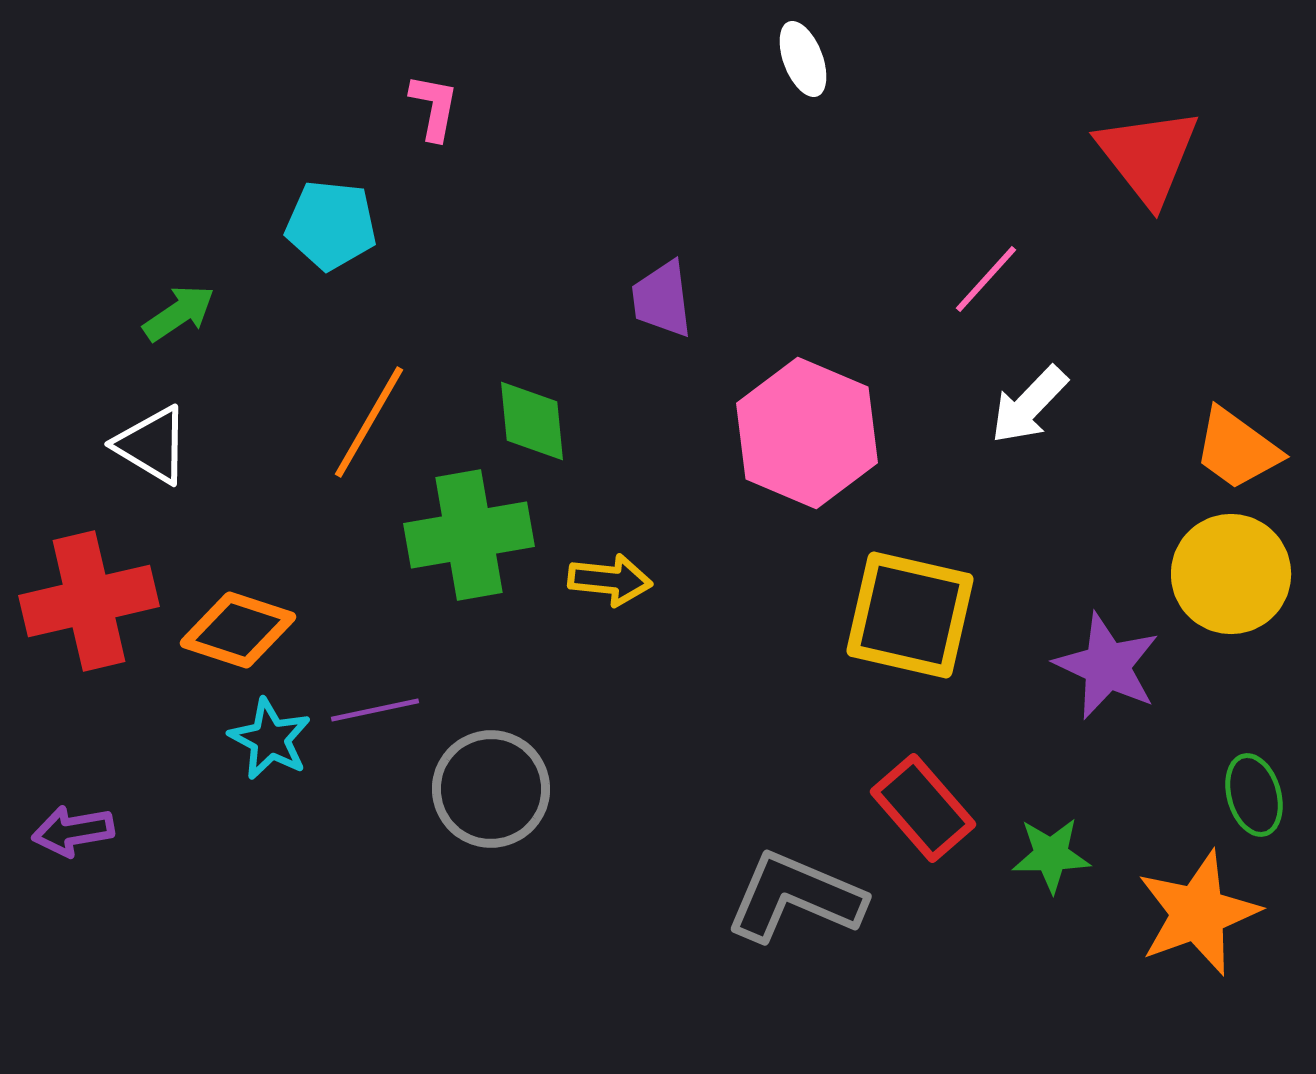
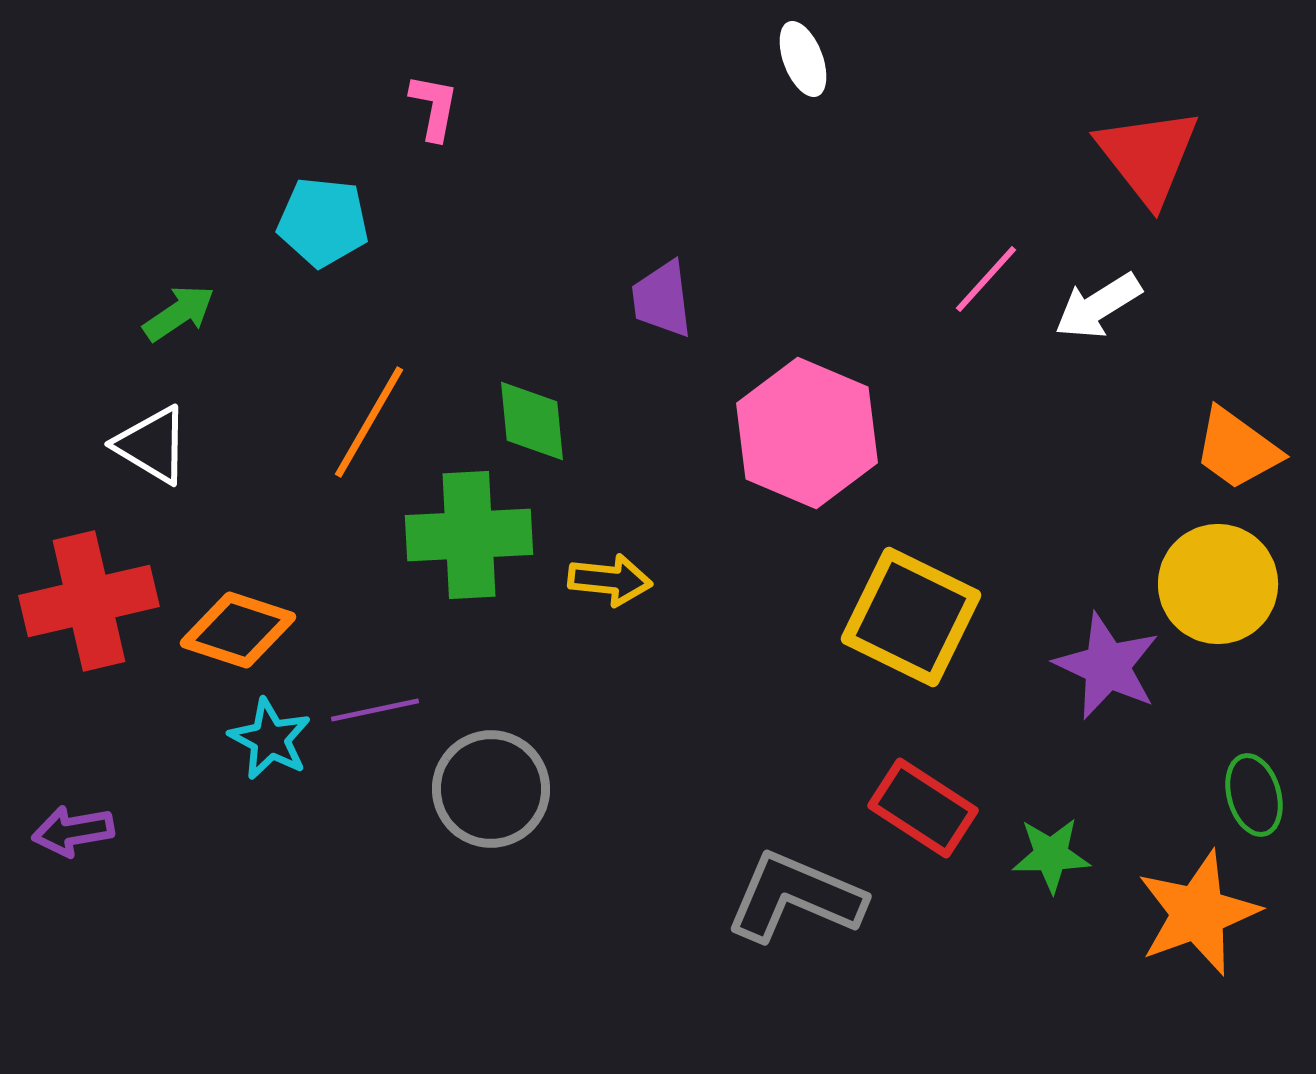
cyan pentagon: moved 8 px left, 3 px up
white arrow: moved 69 px right, 99 px up; rotated 14 degrees clockwise
green cross: rotated 7 degrees clockwise
yellow circle: moved 13 px left, 10 px down
yellow square: moved 1 px right, 2 px down; rotated 13 degrees clockwise
red rectangle: rotated 16 degrees counterclockwise
